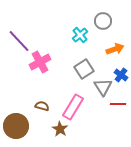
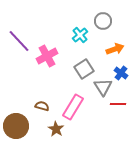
pink cross: moved 7 px right, 6 px up
blue cross: moved 2 px up
brown star: moved 4 px left
